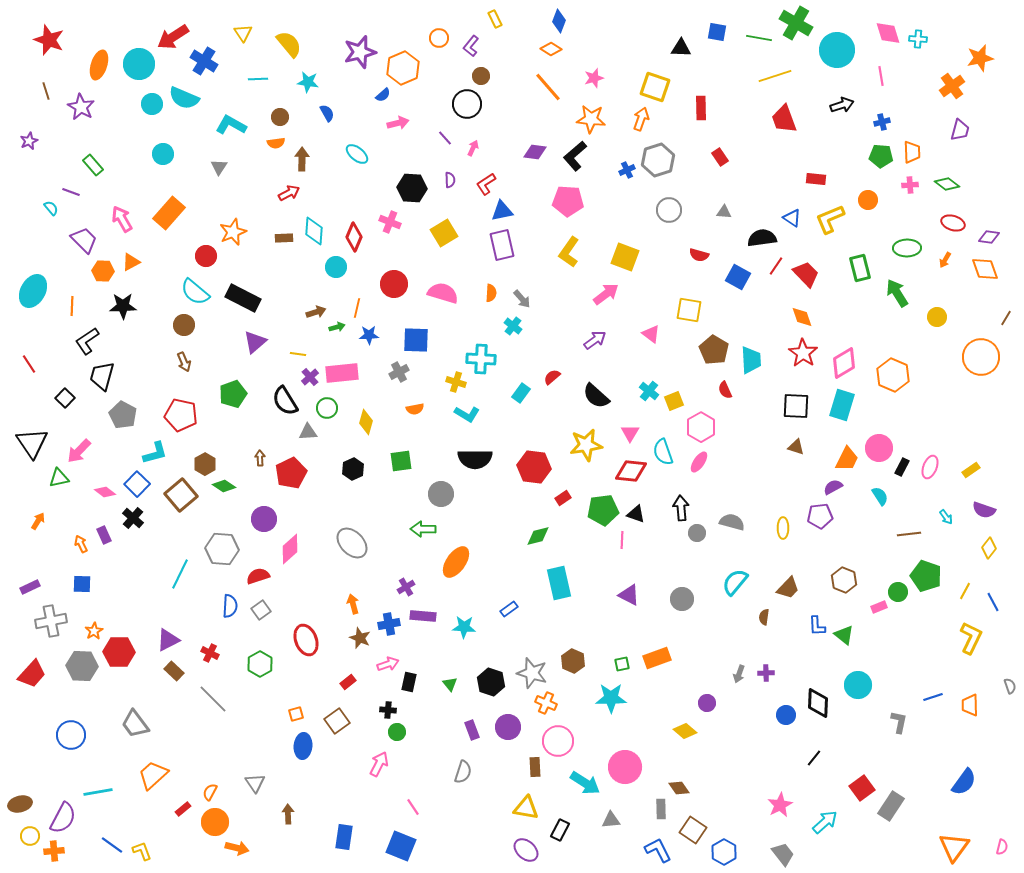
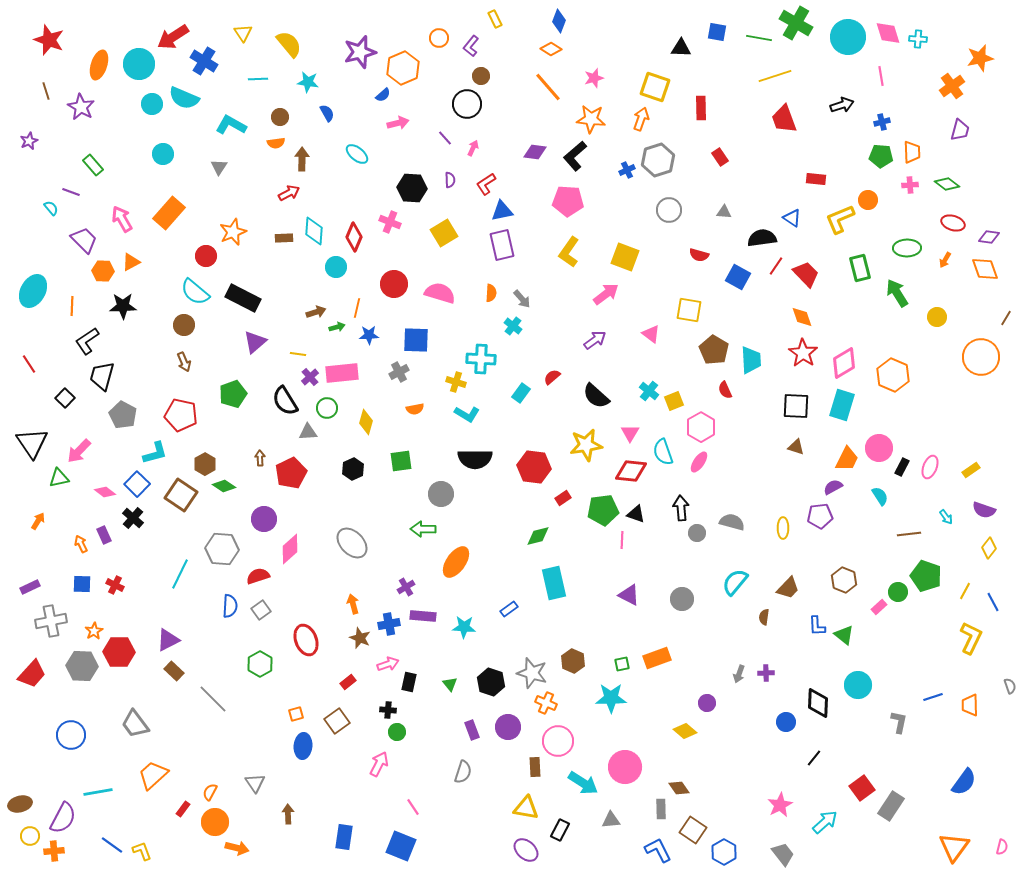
cyan circle at (837, 50): moved 11 px right, 13 px up
yellow L-shape at (830, 219): moved 10 px right
pink semicircle at (443, 293): moved 3 px left
brown square at (181, 495): rotated 16 degrees counterclockwise
cyan rectangle at (559, 583): moved 5 px left
pink rectangle at (879, 607): rotated 21 degrees counterclockwise
red cross at (210, 653): moved 95 px left, 68 px up
blue circle at (786, 715): moved 7 px down
cyan arrow at (585, 783): moved 2 px left
red rectangle at (183, 809): rotated 14 degrees counterclockwise
